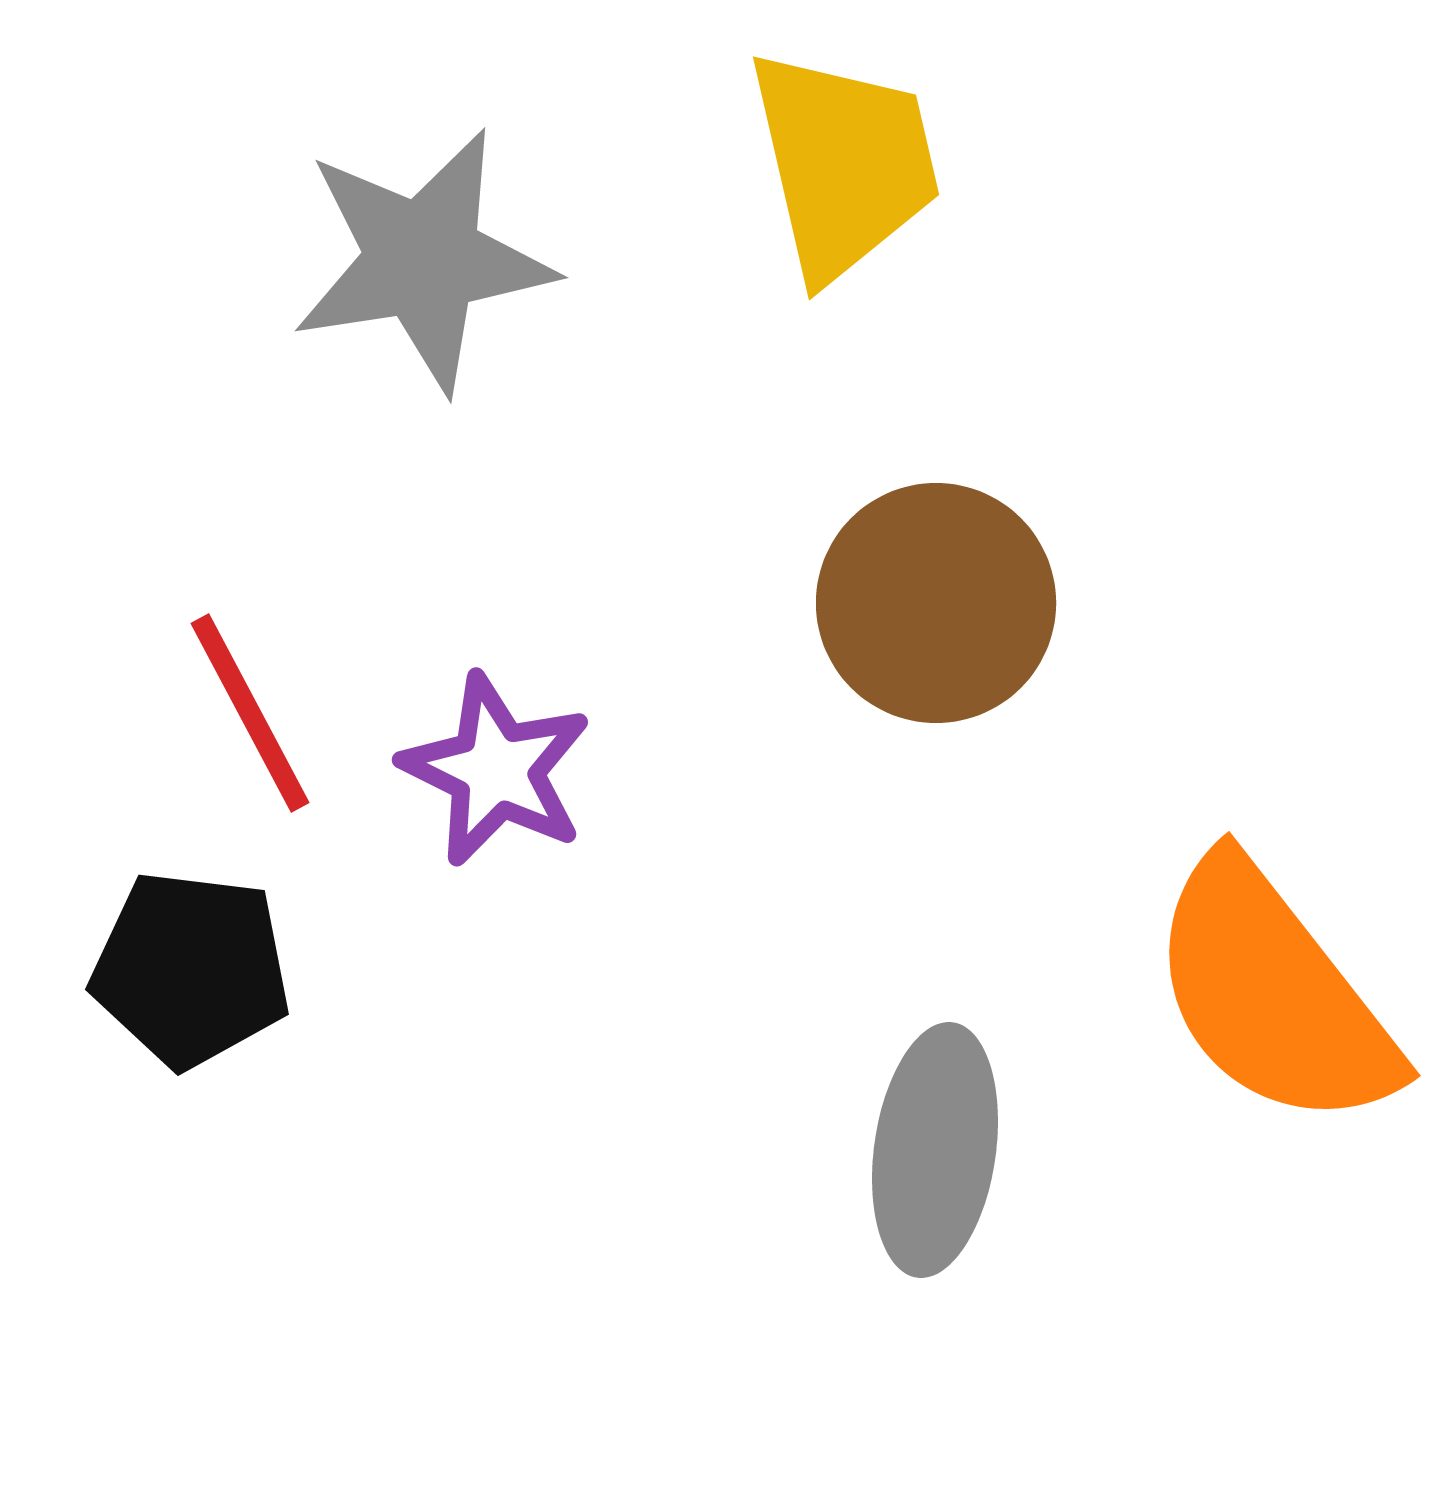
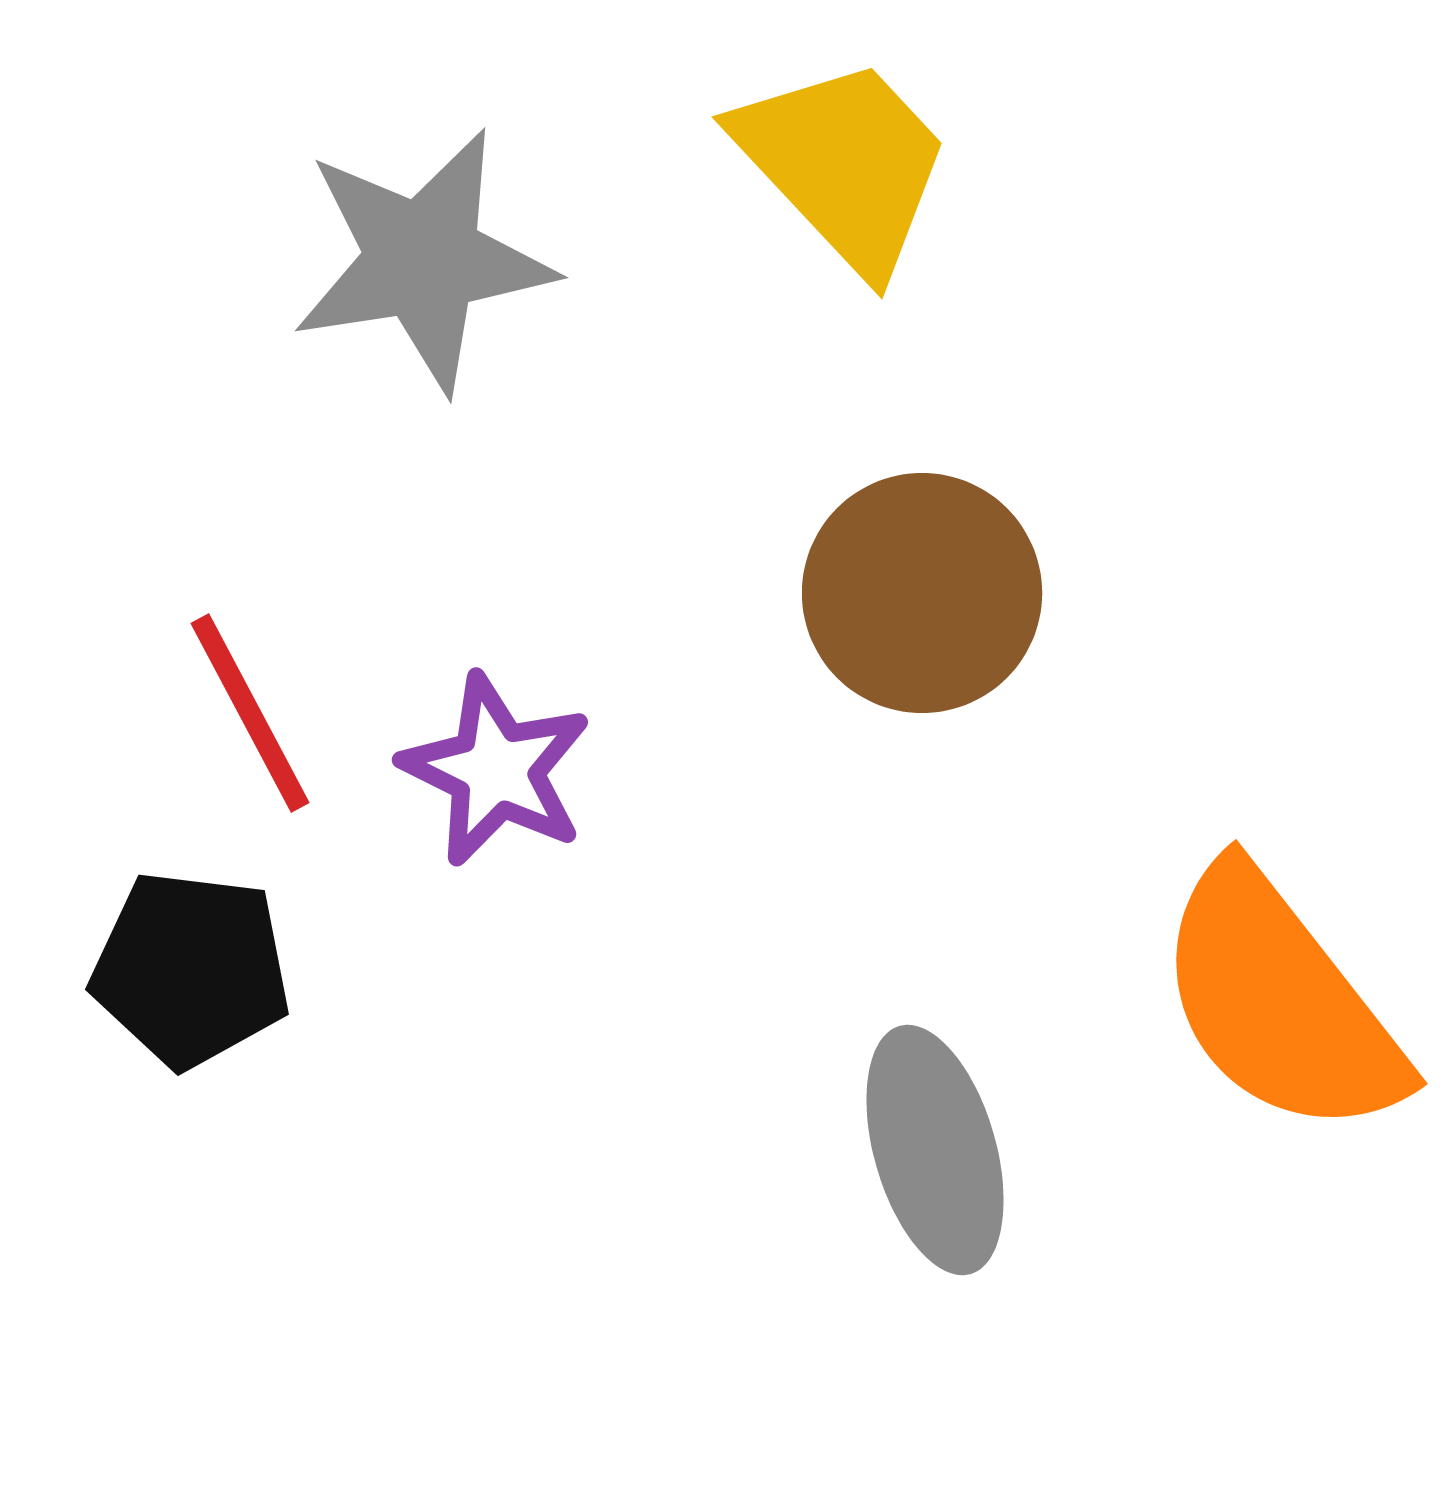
yellow trapezoid: rotated 30 degrees counterclockwise
brown circle: moved 14 px left, 10 px up
orange semicircle: moved 7 px right, 8 px down
gray ellipse: rotated 24 degrees counterclockwise
